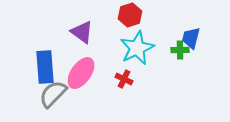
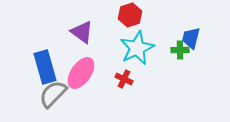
blue rectangle: rotated 12 degrees counterclockwise
